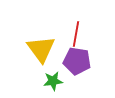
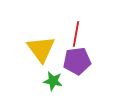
purple pentagon: rotated 16 degrees counterclockwise
green star: rotated 18 degrees clockwise
